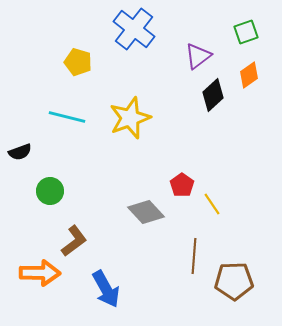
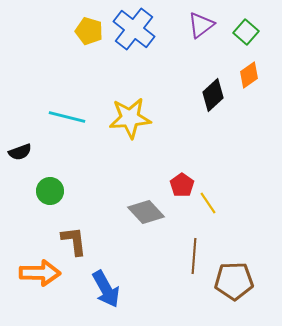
green square: rotated 30 degrees counterclockwise
purple triangle: moved 3 px right, 31 px up
yellow pentagon: moved 11 px right, 31 px up
yellow star: rotated 15 degrees clockwise
yellow line: moved 4 px left, 1 px up
brown L-shape: rotated 60 degrees counterclockwise
